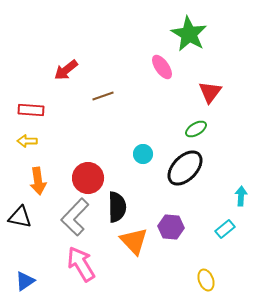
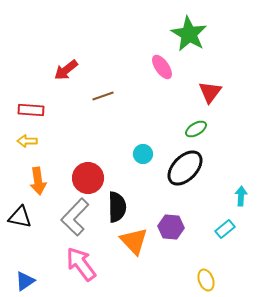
pink arrow: rotated 6 degrees counterclockwise
